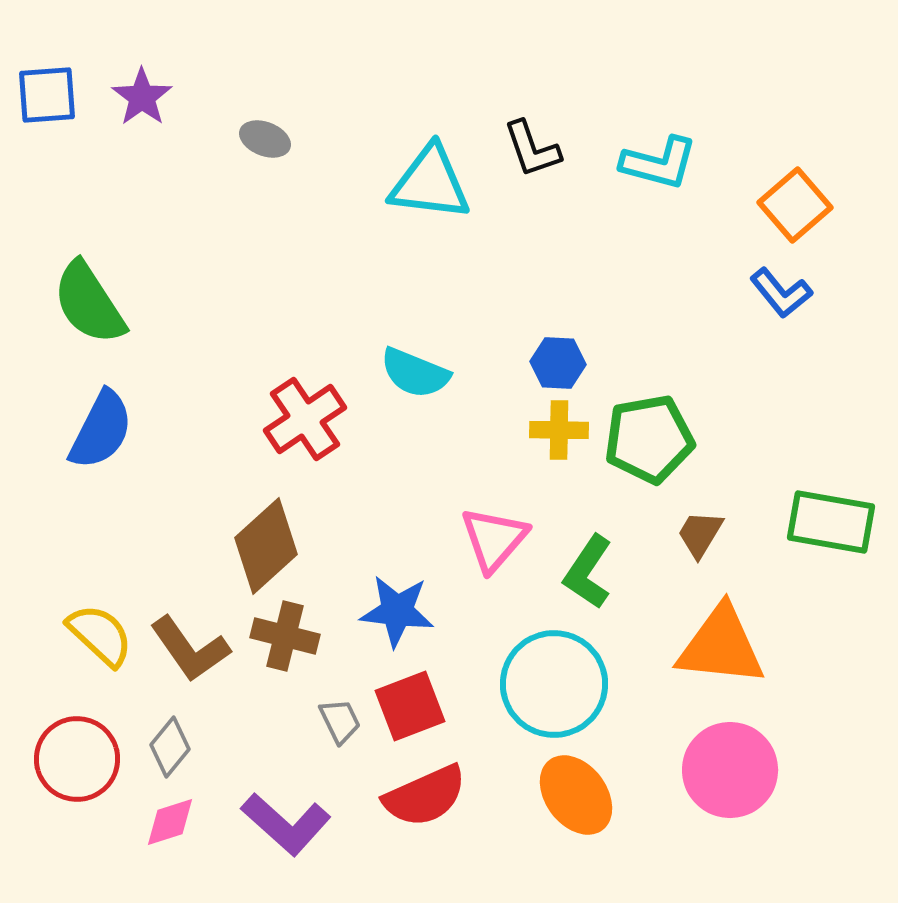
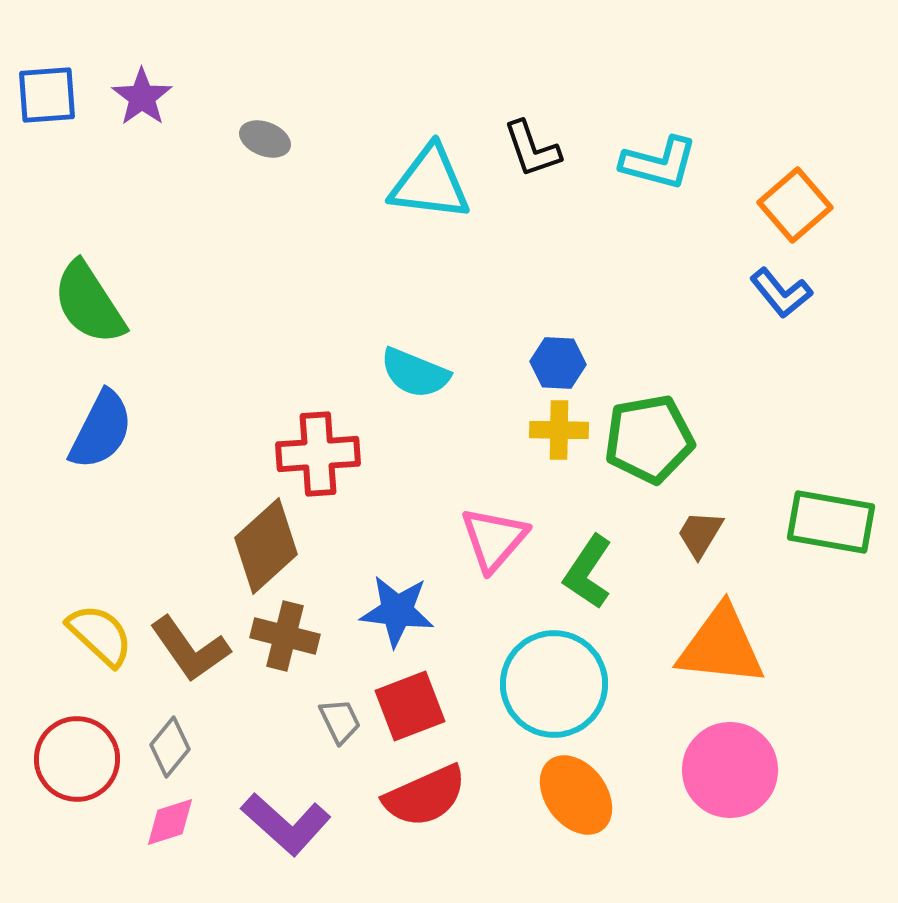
red cross: moved 13 px right, 35 px down; rotated 30 degrees clockwise
